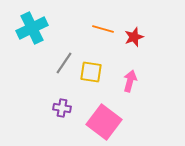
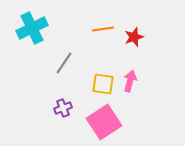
orange line: rotated 25 degrees counterclockwise
yellow square: moved 12 px right, 12 px down
purple cross: moved 1 px right; rotated 30 degrees counterclockwise
pink square: rotated 20 degrees clockwise
